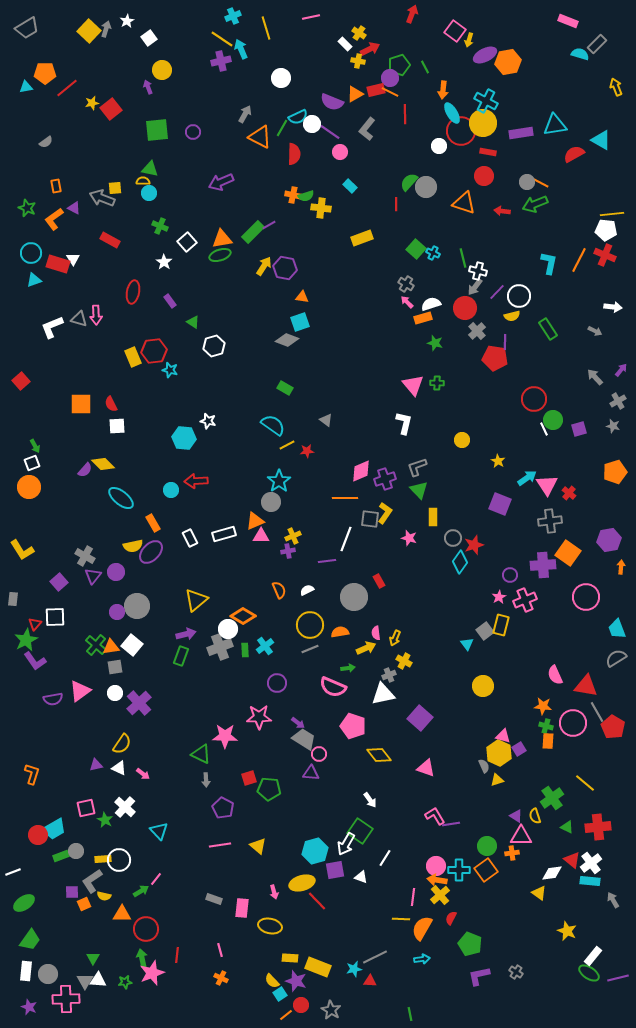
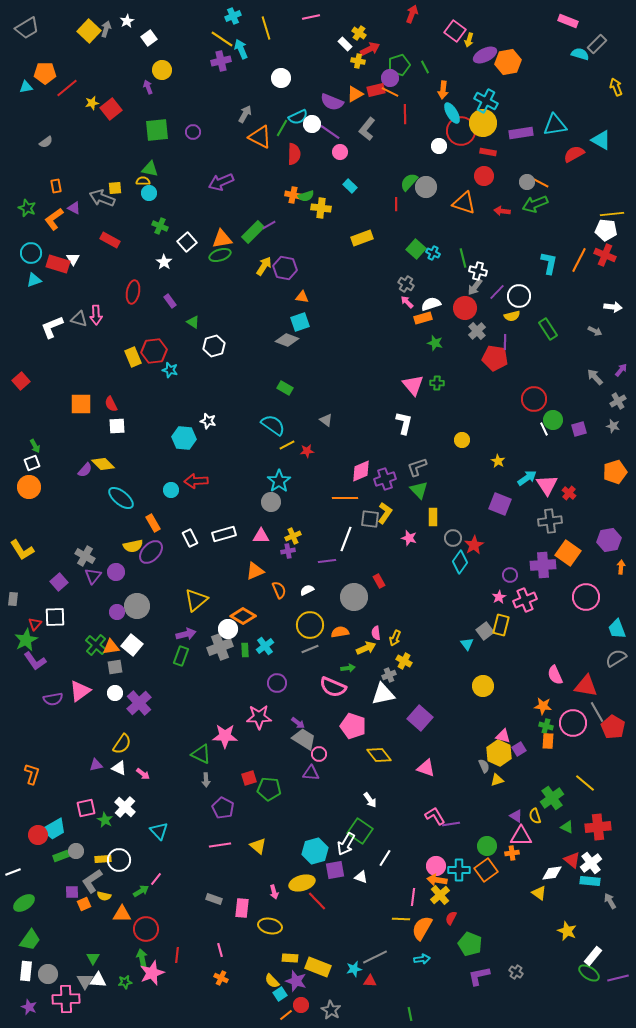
orange triangle at (255, 521): moved 50 px down
red star at (474, 545): rotated 12 degrees counterclockwise
gray arrow at (613, 900): moved 3 px left, 1 px down
